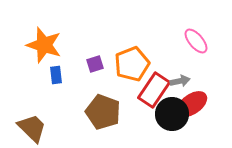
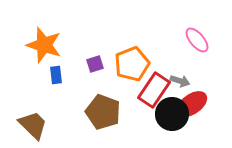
pink ellipse: moved 1 px right, 1 px up
gray arrow: rotated 30 degrees clockwise
brown trapezoid: moved 1 px right, 3 px up
